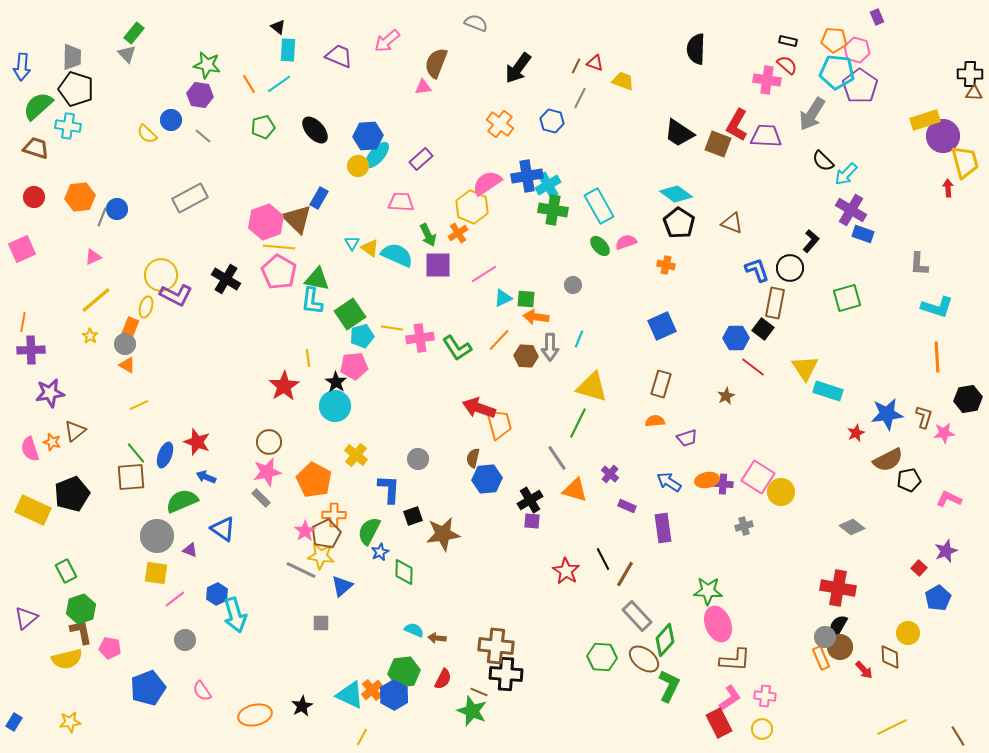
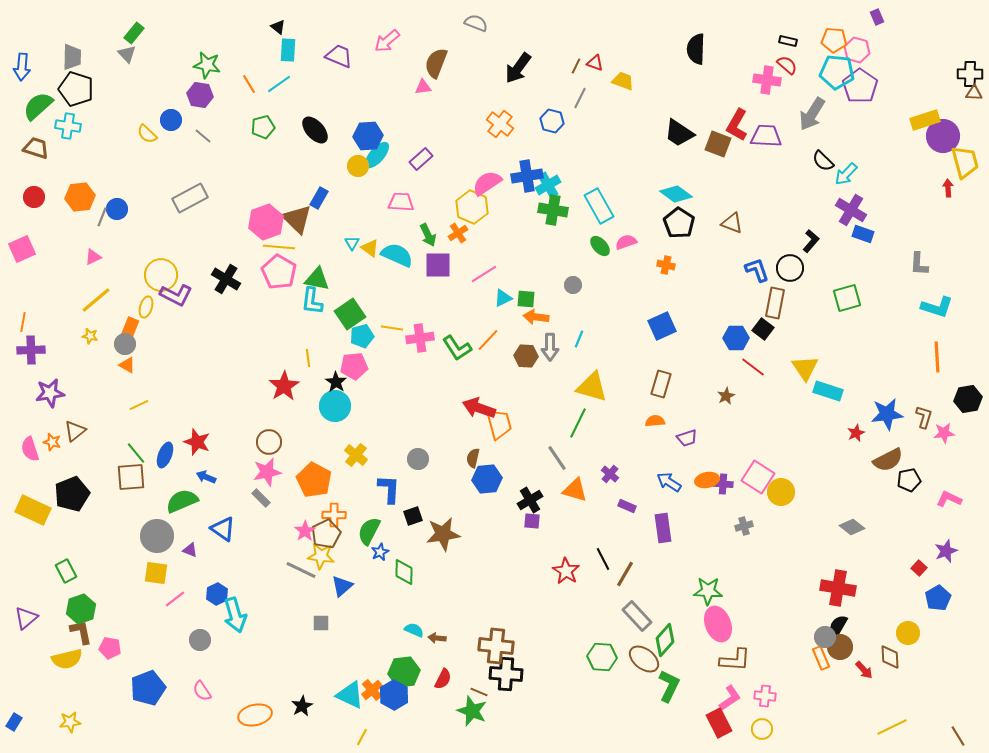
yellow star at (90, 336): rotated 21 degrees counterclockwise
orange line at (499, 340): moved 11 px left
gray circle at (185, 640): moved 15 px right
